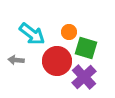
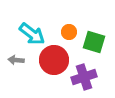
green square: moved 8 px right, 6 px up
red circle: moved 3 px left, 1 px up
purple cross: rotated 25 degrees clockwise
